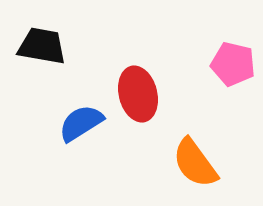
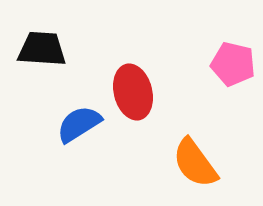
black trapezoid: moved 3 px down; rotated 6 degrees counterclockwise
red ellipse: moved 5 px left, 2 px up
blue semicircle: moved 2 px left, 1 px down
